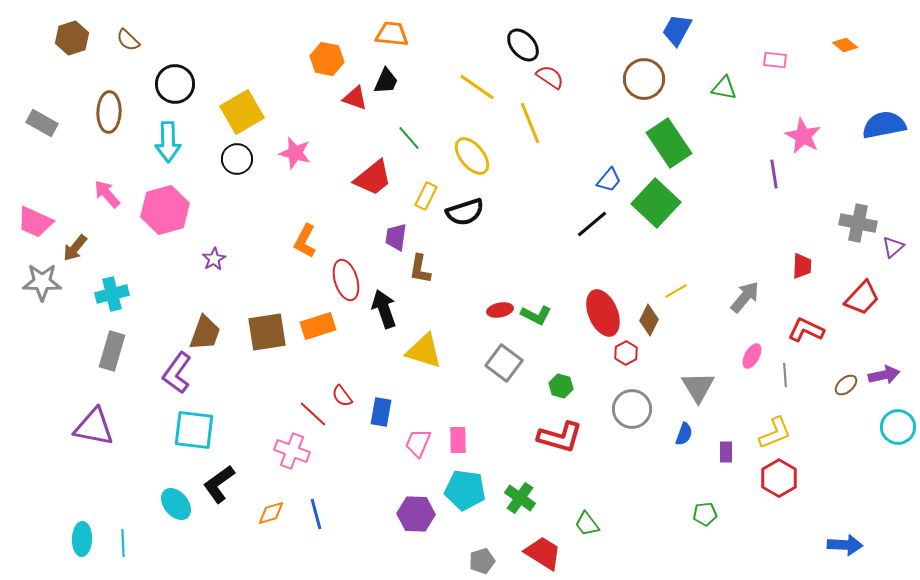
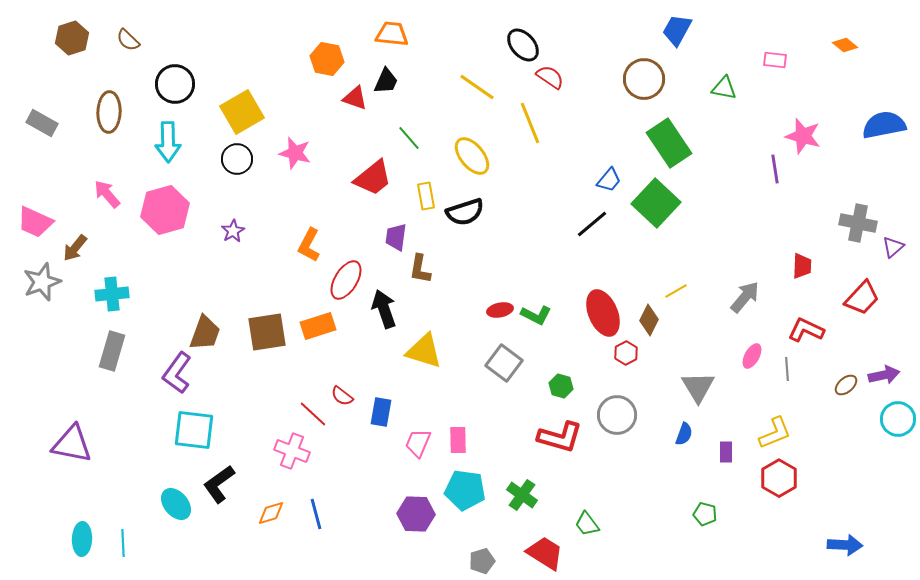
pink star at (803, 136): rotated 12 degrees counterclockwise
purple line at (774, 174): moved 1 px right, 5 px up
yellow rectangle at (426, 196): rotated 36 degrees counterclockwise
orange L-shape at (305, 241): moved 4 px right, 4 px down
purple star at (214, 259): moved 19 px right, 28 px up
red ellipse at (346, 280): rotated 48 degrees clockwise
gray star at (42, 282): rotated 21 degrees counterclockwise
cyan cross at (112, 294): rotated 8 degrees clockwise
gray line at (785, 375): moved 2 px right, 6 px up
red semicircle at (342, 396): rotated 15 degrees counterclockwise
gray circle at (632, 409): moved 15 px left, 6 px down
purple triangle at (94, 427): moved 22 px left, 17 px down
cyan circle at (898, 427): moved 8 px up
green cross at (520, 498): moved 2 px right, 3 px up
green pentagon at (705, 514): rotated 20 degrees clockwise
red trapezoid at (543, 553): moved 2 px right
